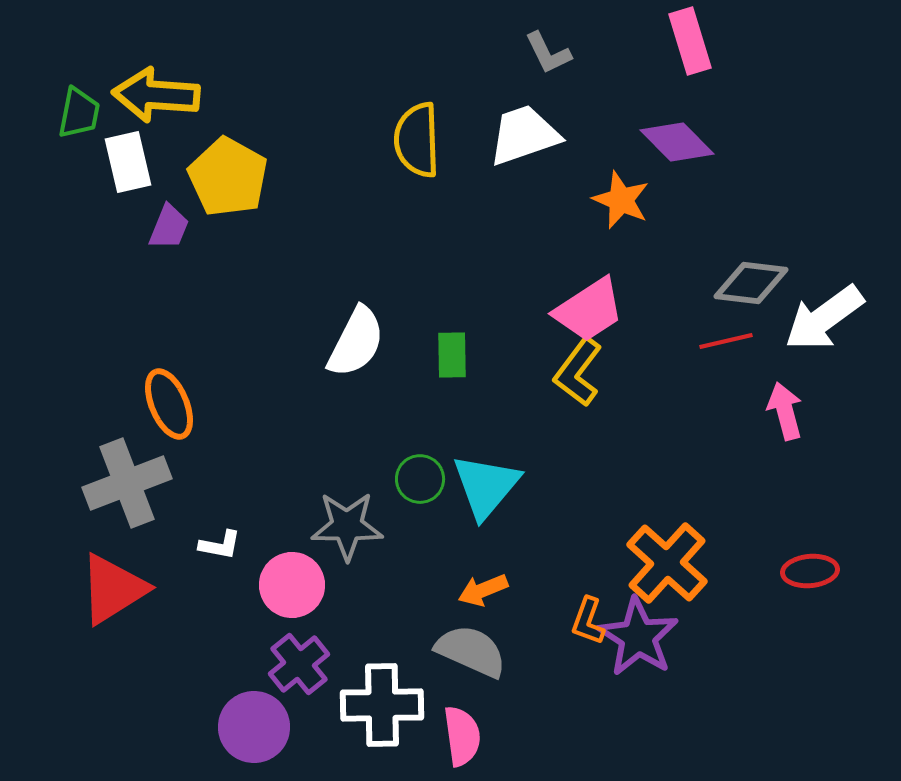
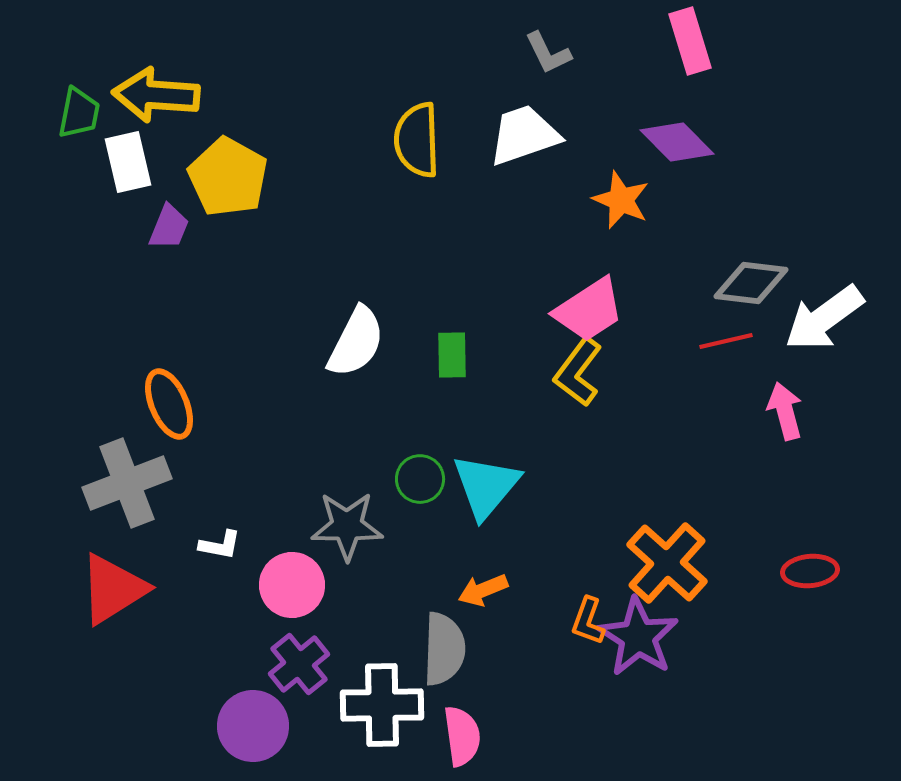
gray semicircle: moved 27 px left, 2 px up; rotated 68 degrees clockwise
purple circle: moved 1 px left, 1 px up
